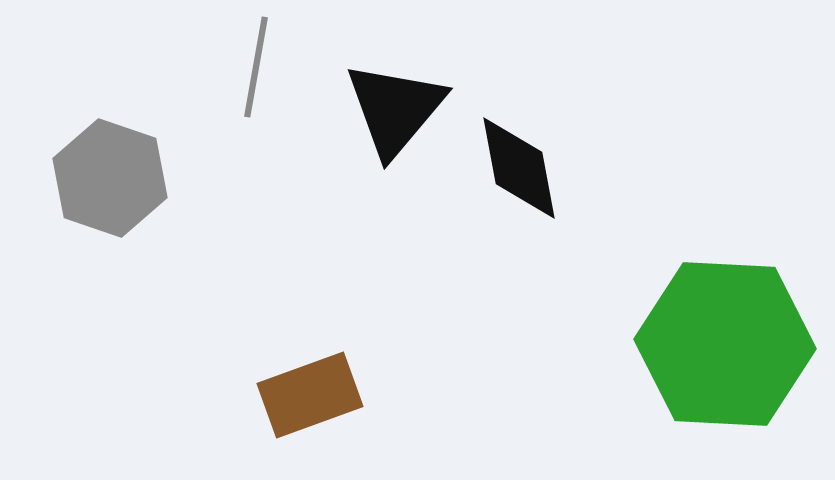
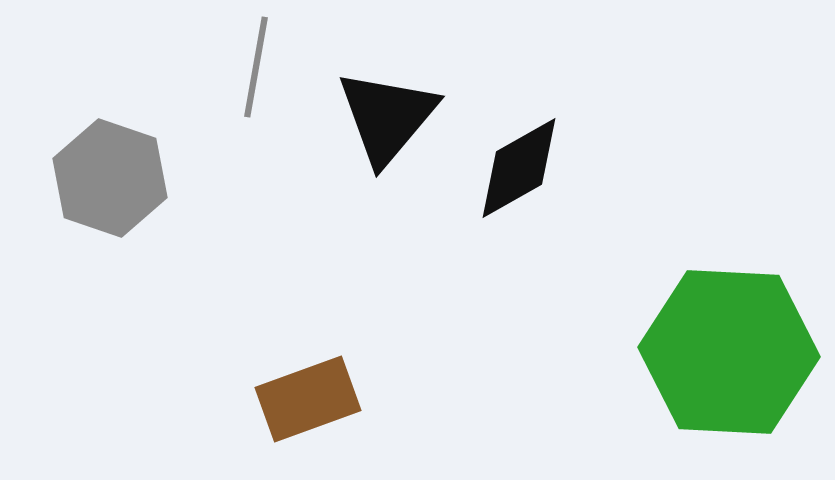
black triangle: moved 8 px left, 8 px down
black diamond: rotated 71 degrees clockwise
green hexagon: moved 4 px right, 8 px down
brown rectangle: moved 2 px left, 4 px down
